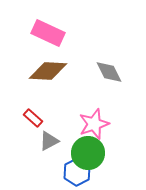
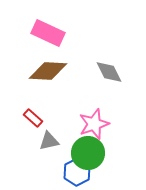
gray triangle: rotated 15 degrees clockwise
